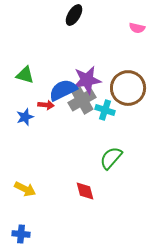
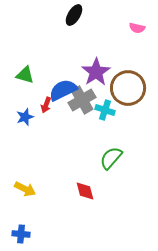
purple star: moved 9 px right, 8 px up; rotated 24 degrees counterclockwise
red arrow: rotated 105 degrees clockwise
